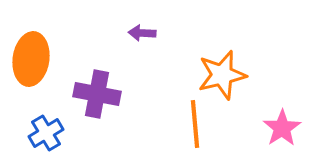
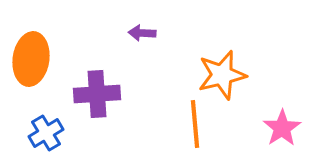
purple cross: rotated 15 degrees counterclockwise
